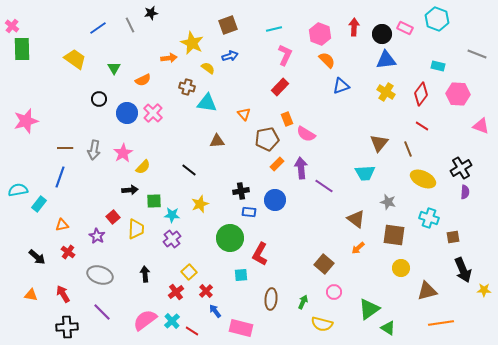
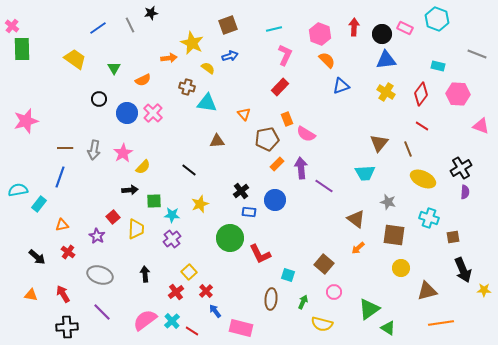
black cross at (241, 191): rotated 28 degrees counterclockwise
red L-shape at (260, 254): rotated 55 degrees counterclockwise
cyan square at (241, 275): moved 47 px right; rotated 24 degrees clockwise
